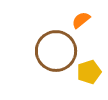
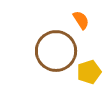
orange semicircle: rotated 96 degrees clockwise
